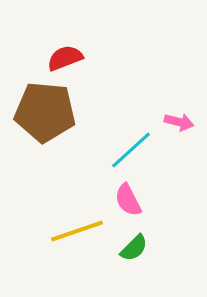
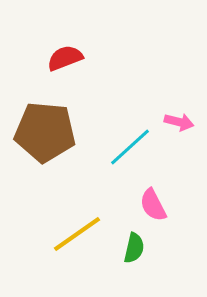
brown pentagon: moved 20 px down
cyan line: moved 1 px left, 3 px up
pink semicircle: moved 25 px right, 5 px down
yellow line: moved 3 px down; rotated 16 degrees counterclockwise
green semicircle: rotated 32 degrees counterclockwise
